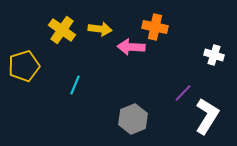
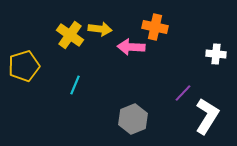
yellow cross: moved 8 px right, 5 px down
white cross: moved 2 px right, 1 px up; rotated 12 degrees counterclockwise
